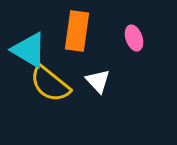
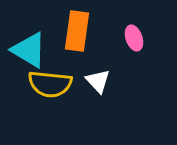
yellow semicircle: rotated 33 degrees counterclockwise
